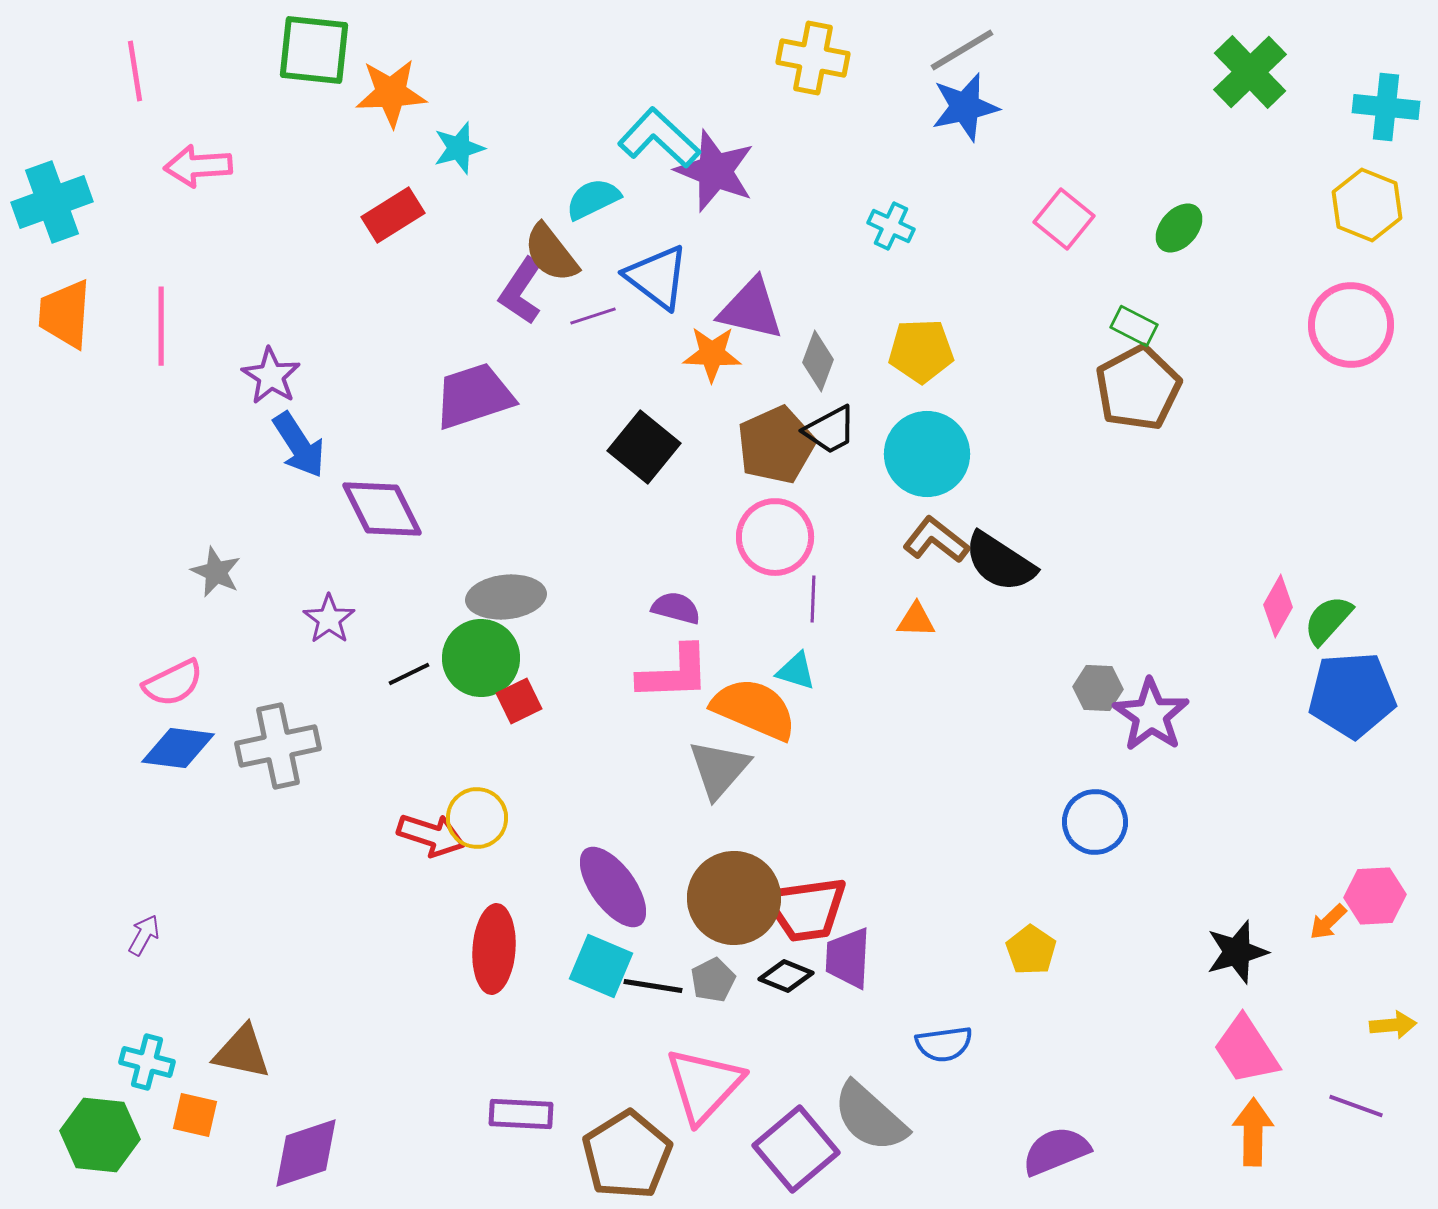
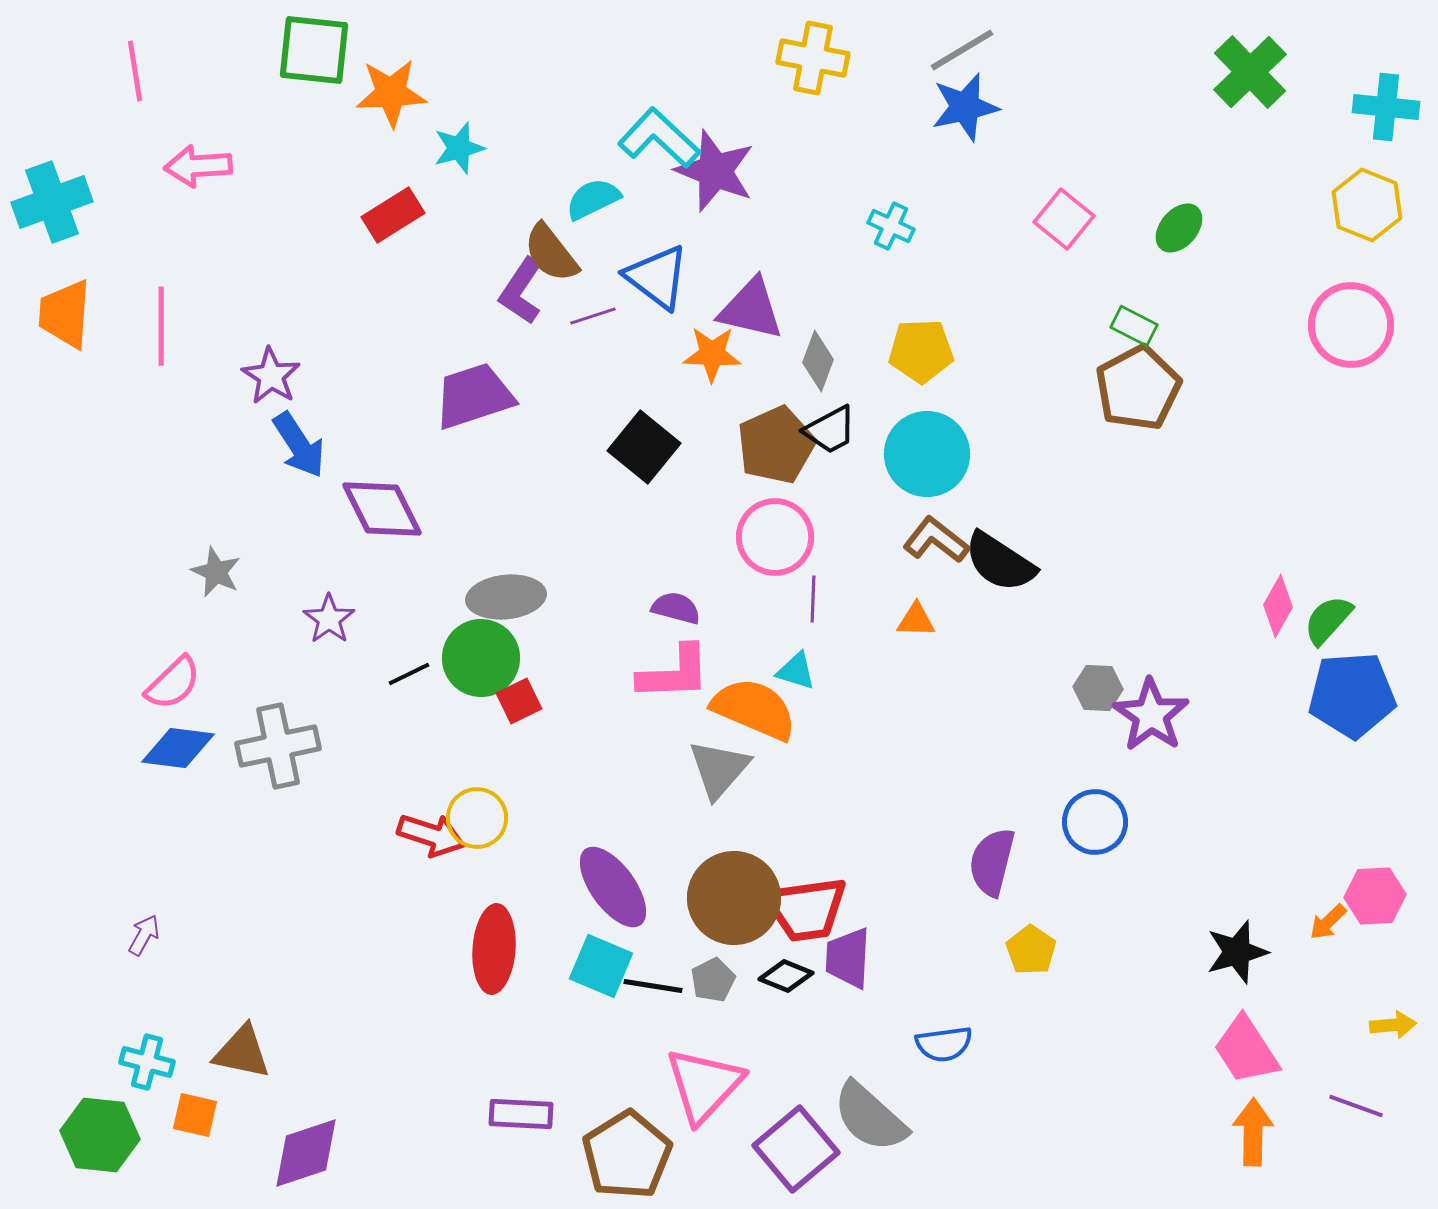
pink semicircle at (173, 683): rotated 18 degrees counterclockwise
purple semicircle at (1056, 1151): moved 64 px left, 289 px up; rotated 54 degrees counterclockwise
